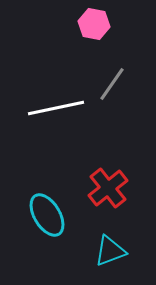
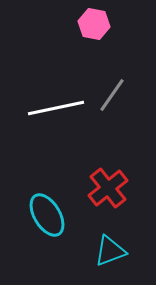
gray line: moved 11 px down
